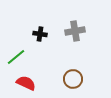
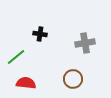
gray cross: moved 10 px right, 12 px down
red semicircle: rotated 18 degrees counterclockwise
